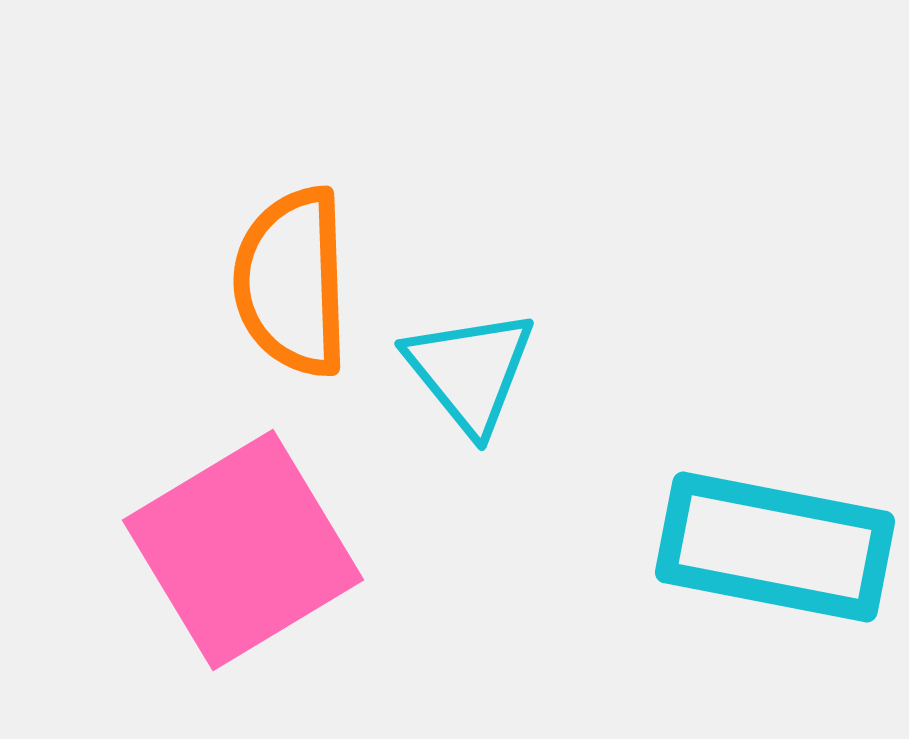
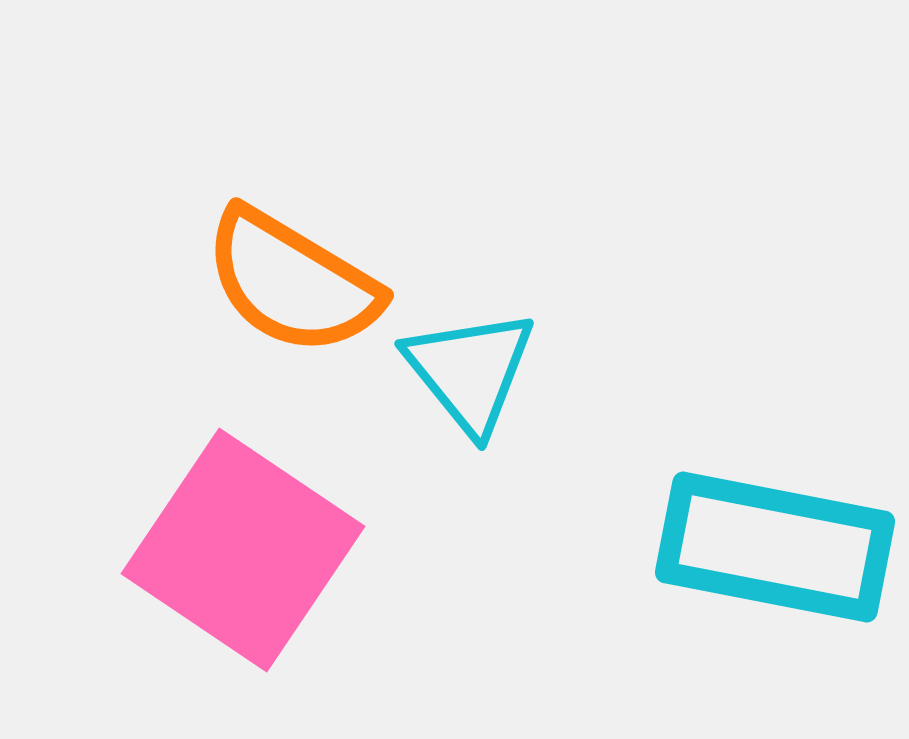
orange semicircle: rotated 57 degrees counterclockwise
pink square: rotated 25 degrees counterclockwise
